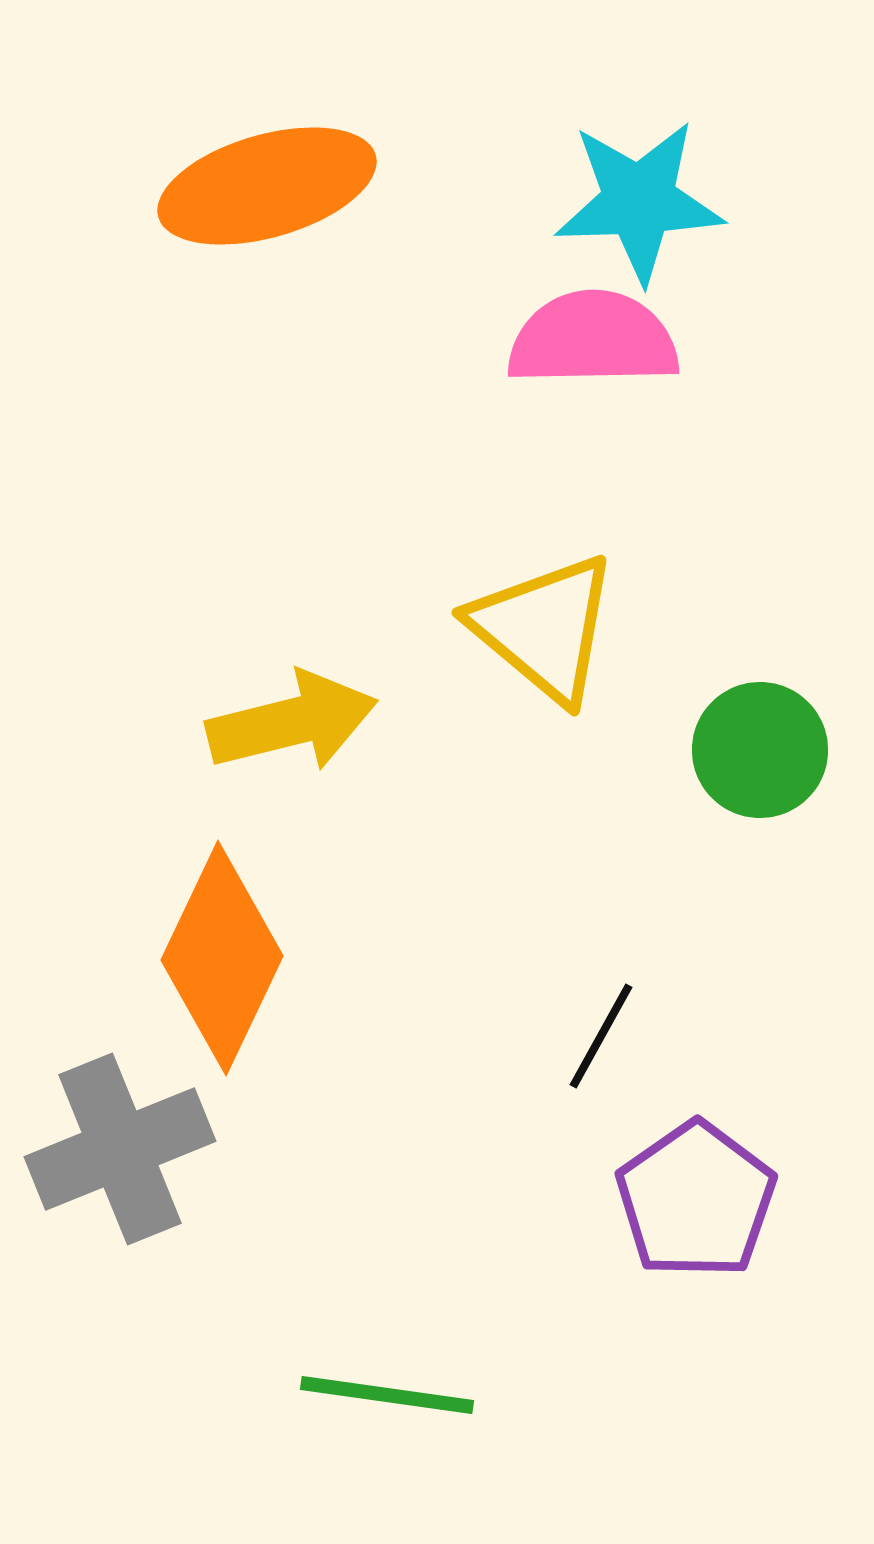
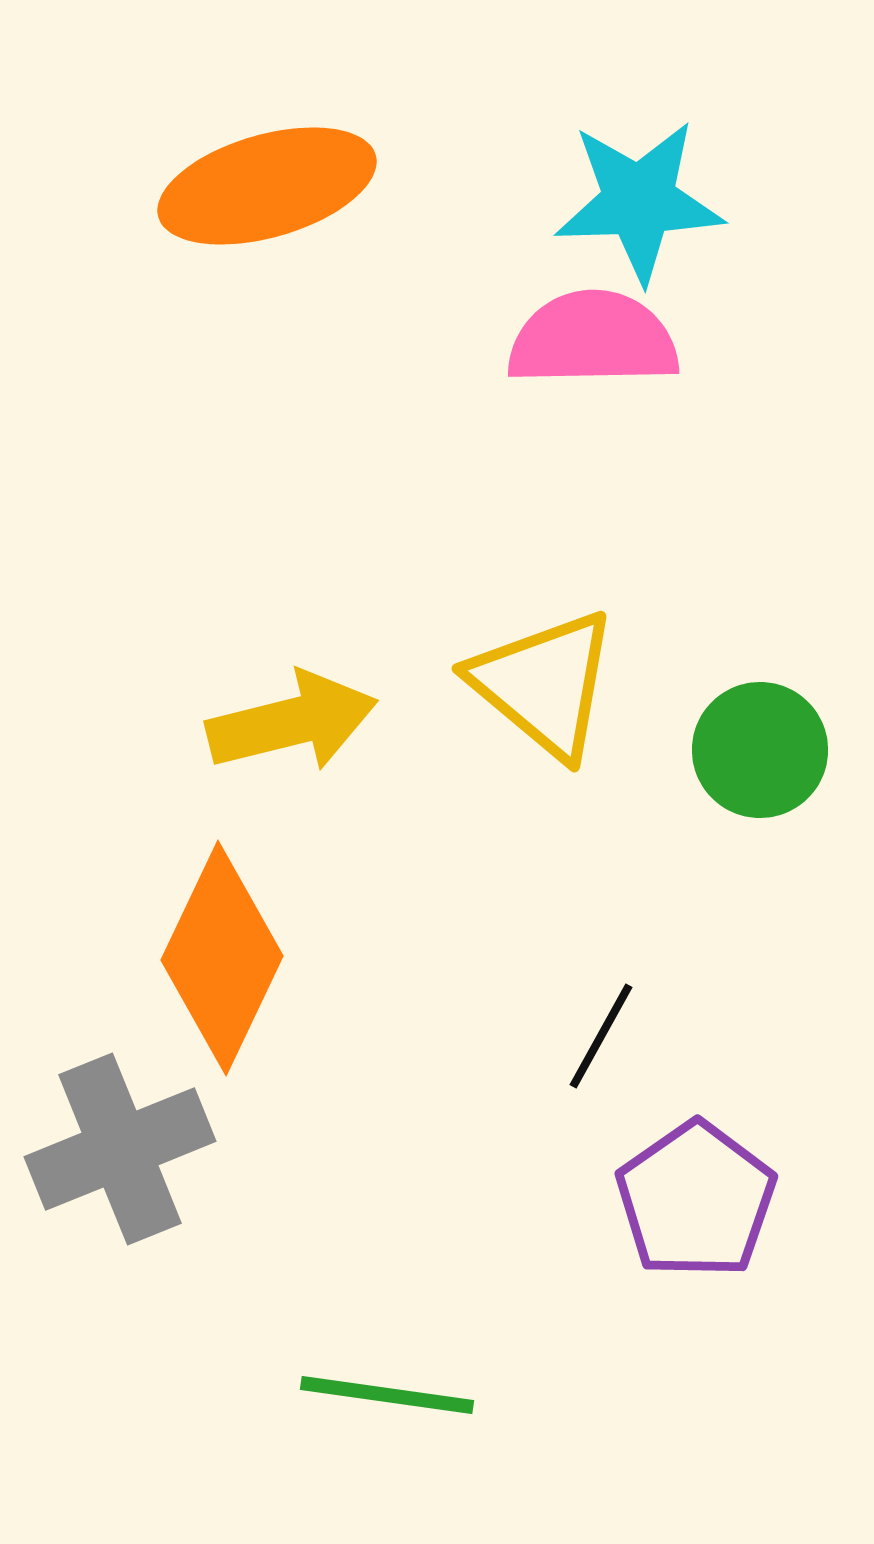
yellow triangle: moved 56 px down
